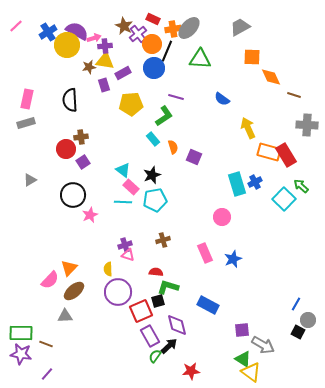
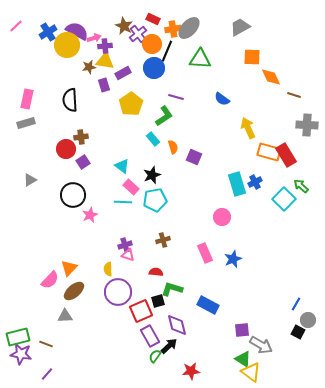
yellow pentagon at (131, 104): rotated 30 degrees counterclockwise
cyan triangle at (123, 170): moved 1 px left, 4 px up
green L-shape at (168, 287): moved 4 px right, 2 px down
green rectangle at (21, 333): moved 3 px left, 4 px down; rotated 15 degrees counterclockwise
gray arrow at (263, 345): moved 2 px left
